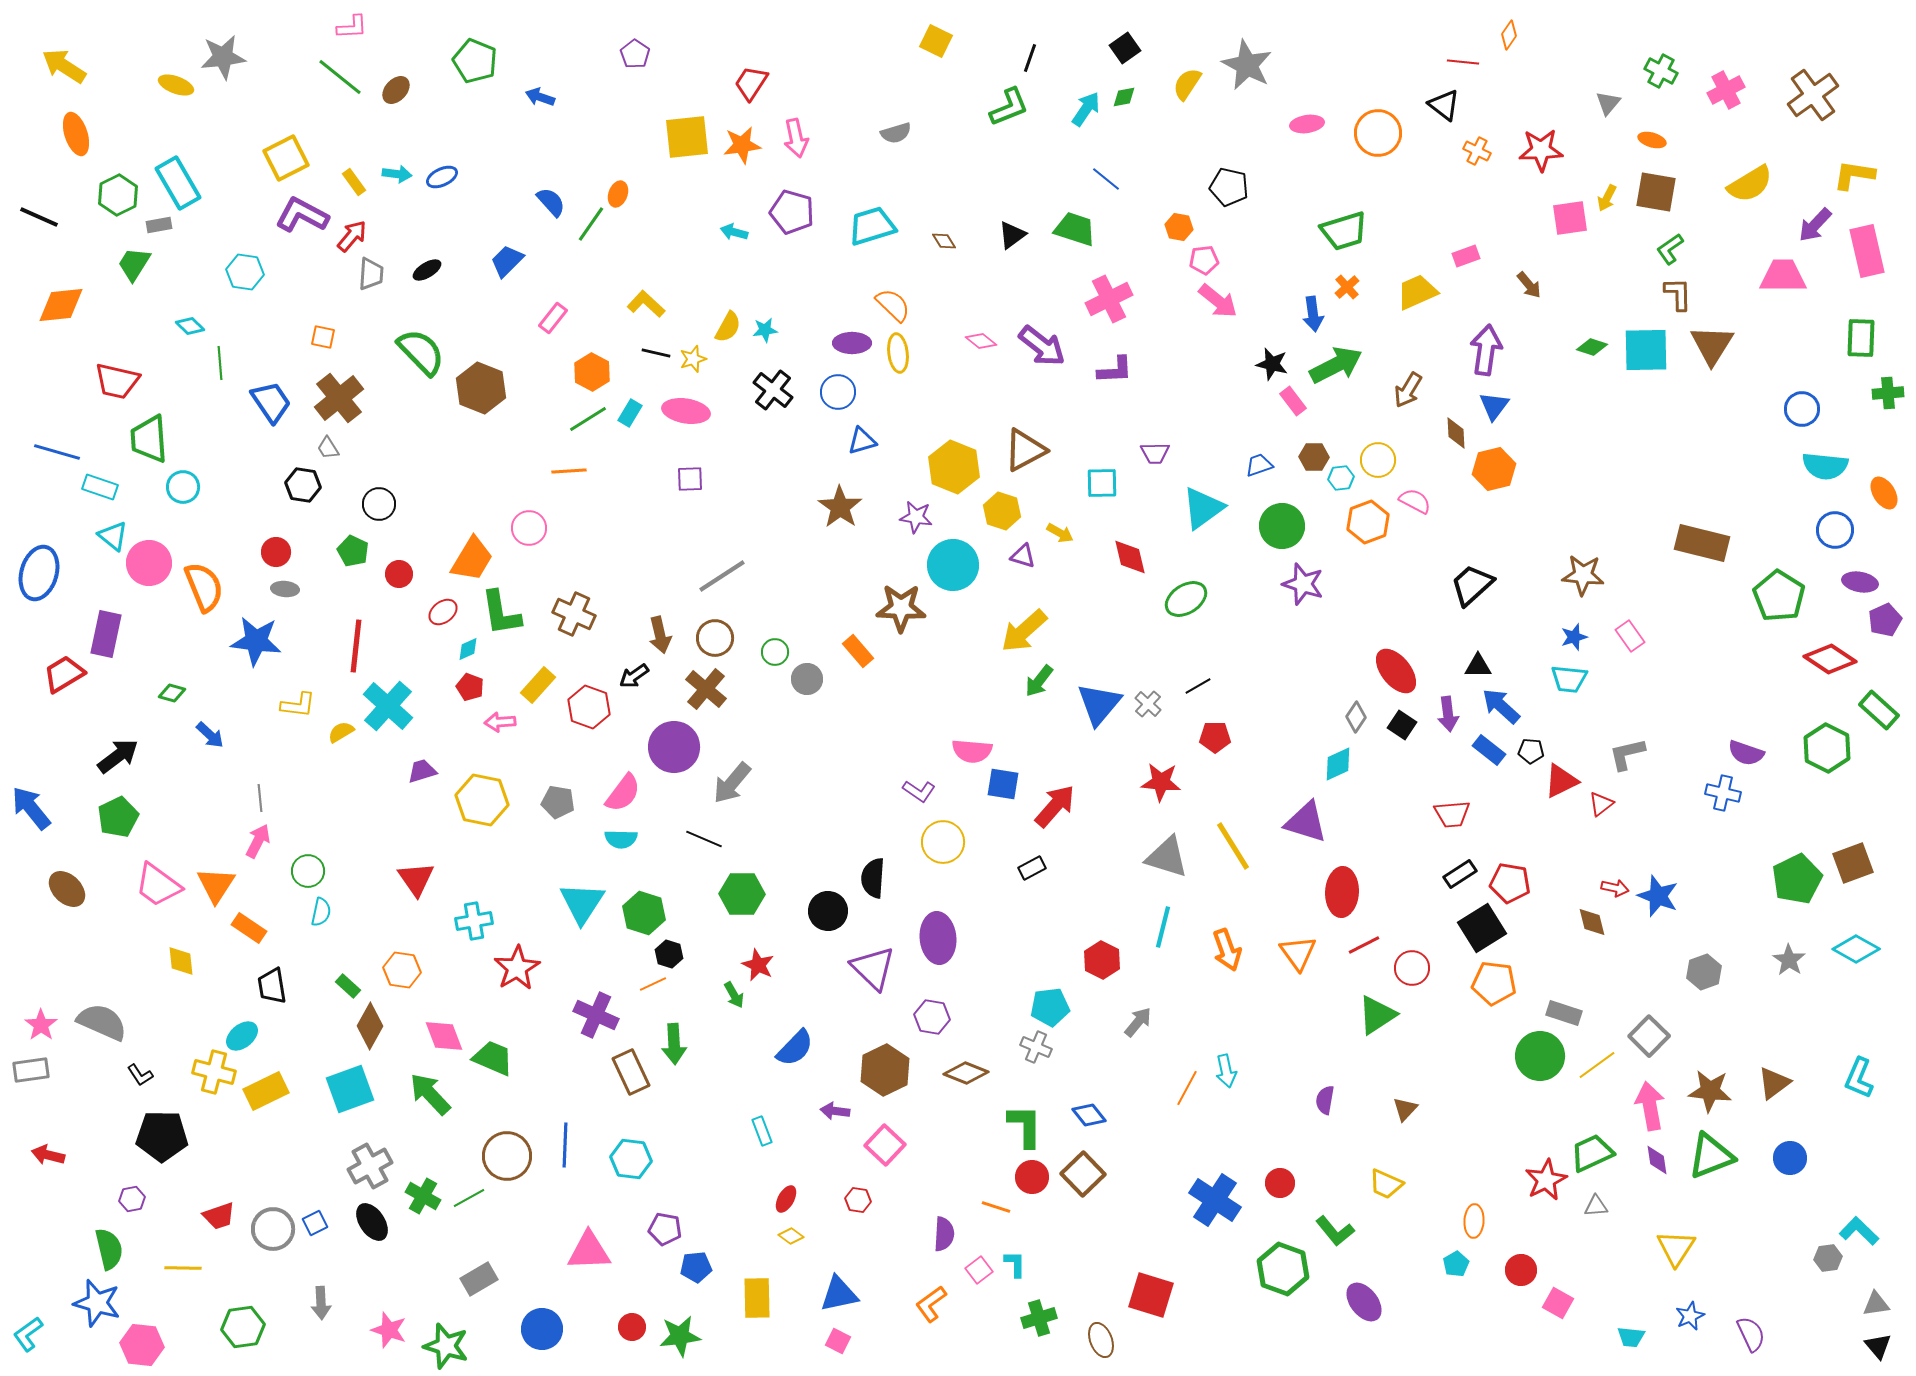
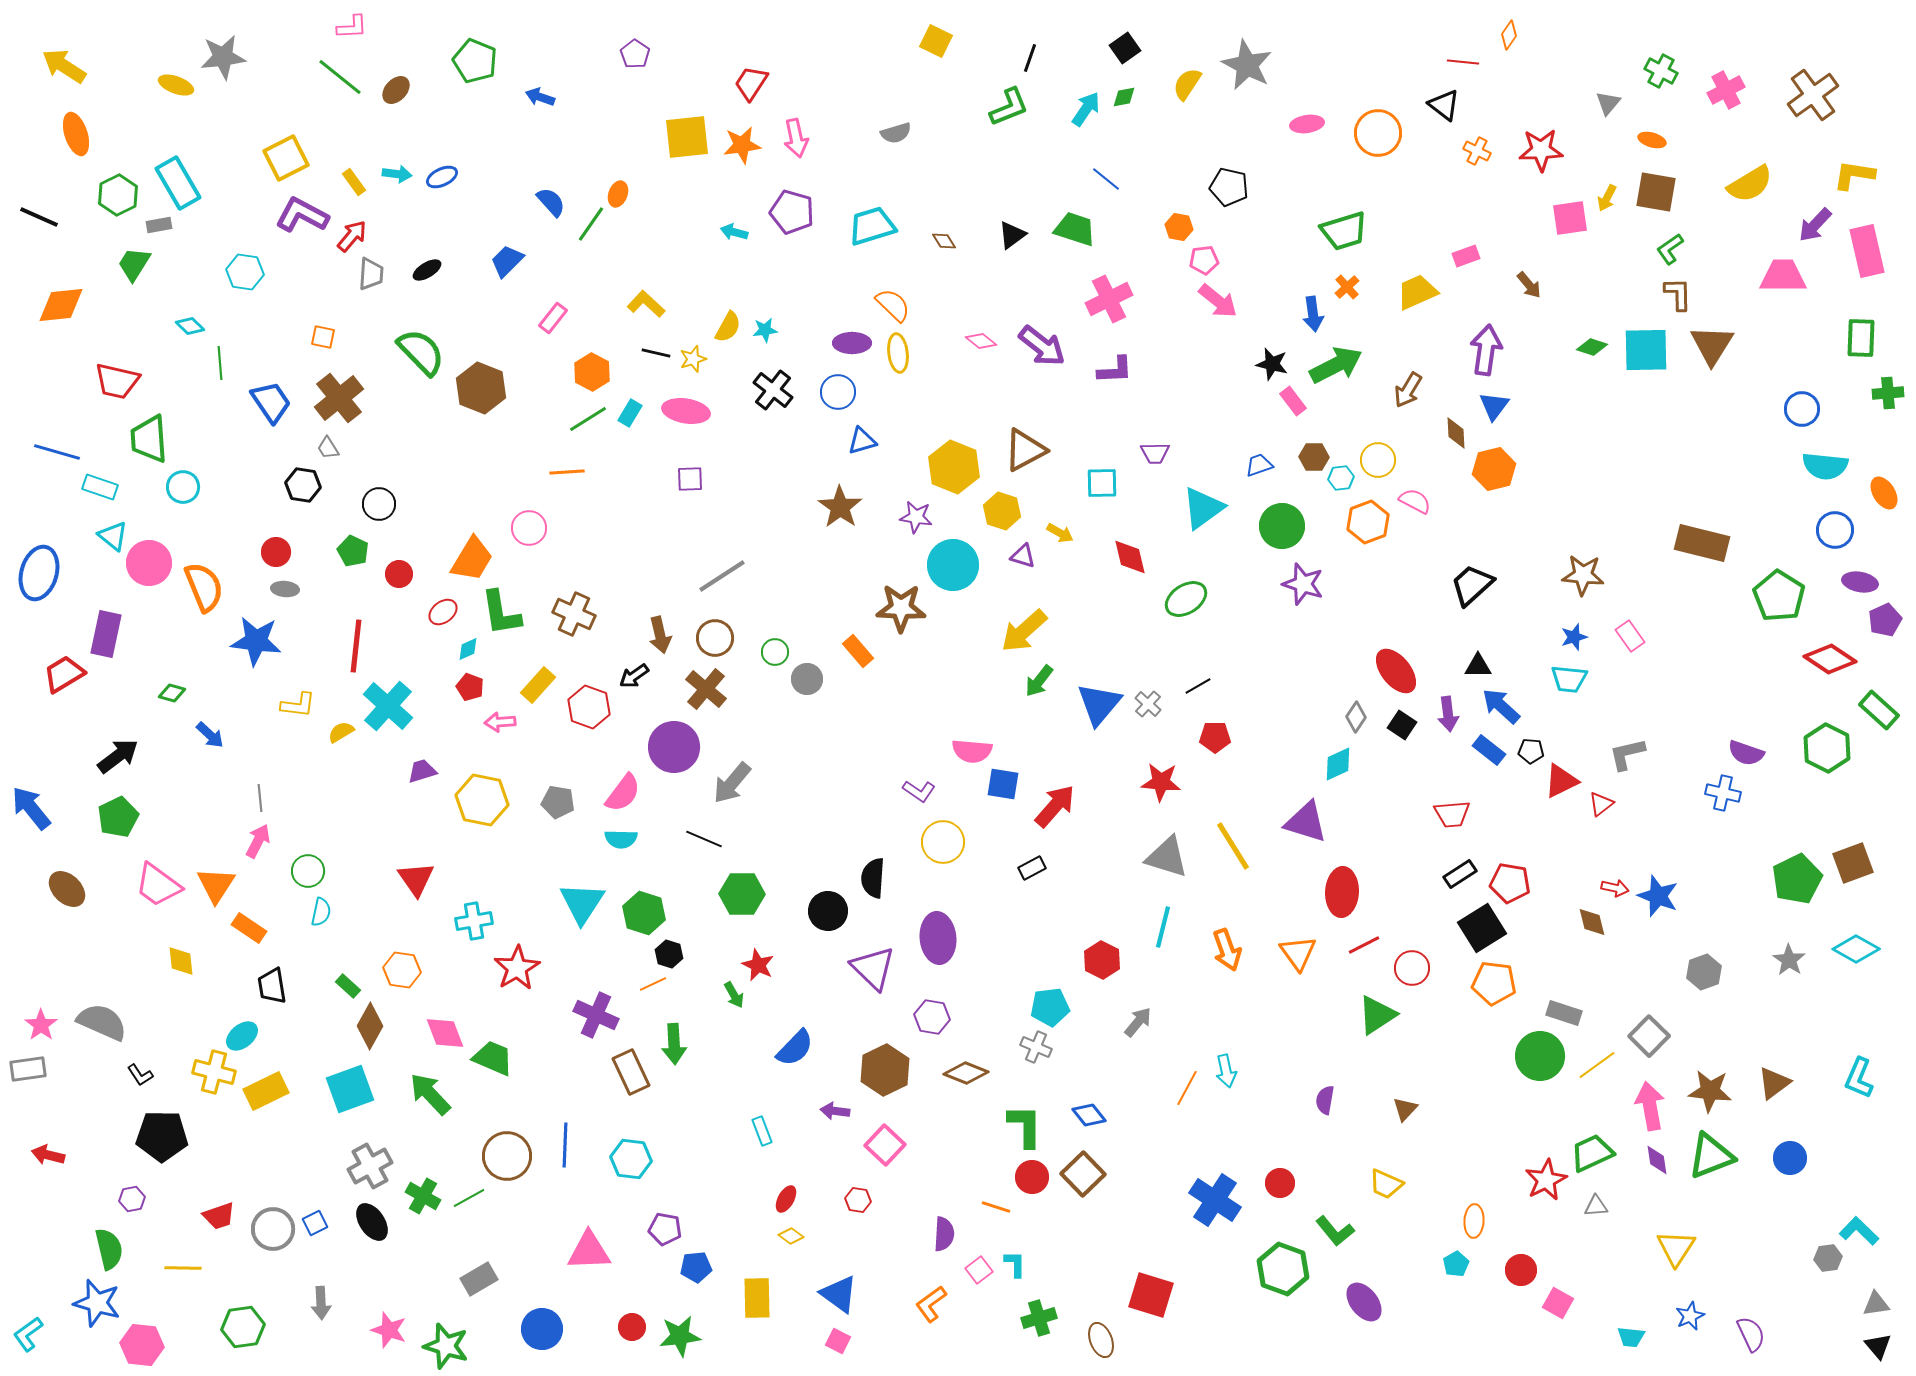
orange line at (569, 471): moved 2 px left, 1 px down
pink diamond at (444, 1036): moved 1 px right, 3 px up
gray rectangle at (31, 1070): moved 3 px left, 1 px up
blue triangle at (839, 1294): rotated 48 degrees clockwise
